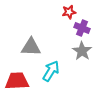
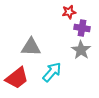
purple cross: rotated 14 degrees counterclockwise
gray star: moved 1 px left, 1 px up
cyan arrow: moved 1 px right, 1 px down; rotated 10 degrees clockwise
red trapezoid: moved 3 px up; rotated 145 degrees clockwise
